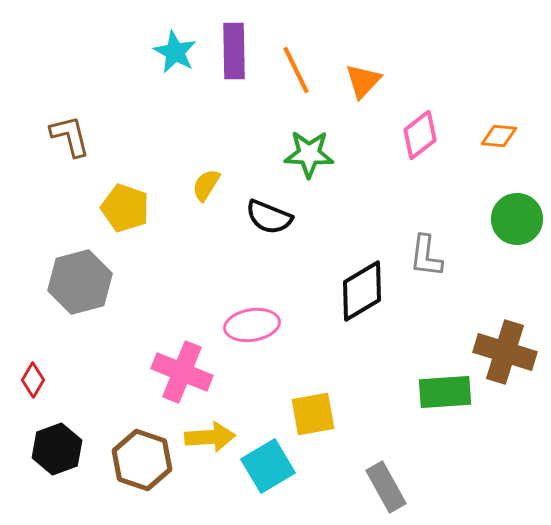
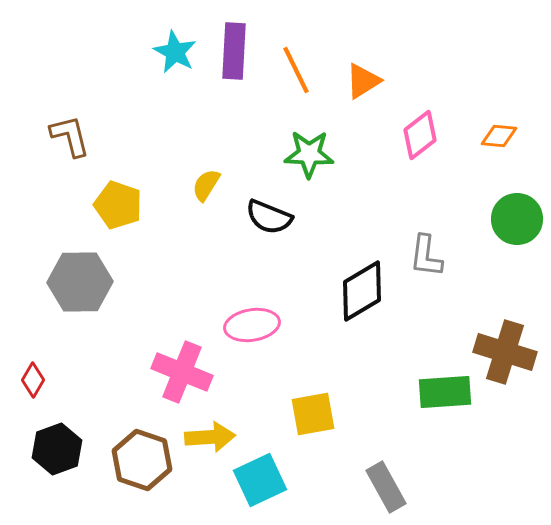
purple rectangle: rotated 4 degrees clockwise
orange triangle: rotated 15 degrees clockwise
yellow pentagon: moved 7 px left, 3 px up
gray hexagon: rotated 14 degrees clockwise
cyan square: moved 8 px left, 14 px down; rotated 6 degrees clockwise
